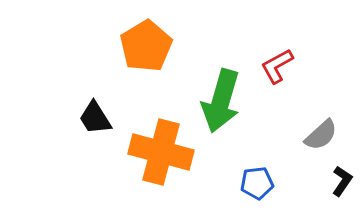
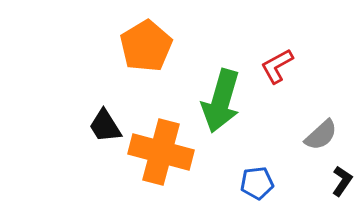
black trapezoid: moved 10 px right, 8 px down
